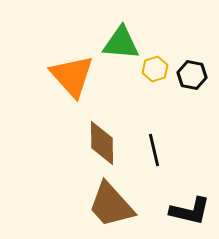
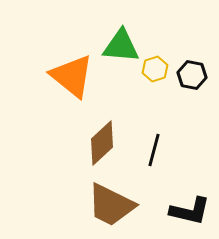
green triangle: moved 3 px down
orange triangle: rotated 9 degrees counterclockwise
brown diamond: rotated 48 degrees clockwise
black line: rotated 28 degrees clockwise
brown trapezoid: rotated 22 degrees counterclockwise
